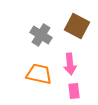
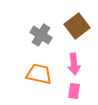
brown square: rotated 25 degrees clockwise
pink arrow: moved 4 px right
pink rectangle: rotated 14 degrees clockwise
